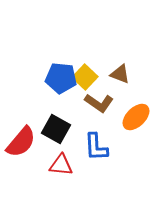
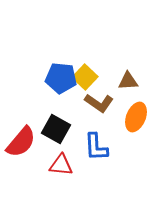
brown triangle: moved 8 px right, 7 px down; rotated 25 degrees counterclockwise
orange ellipse: rotated 24 degrees counterclockwise
